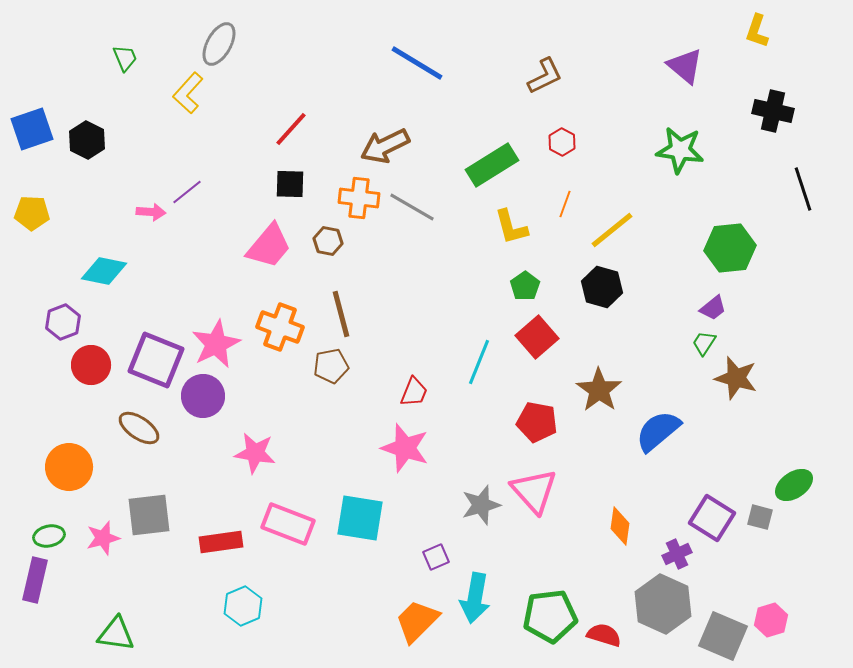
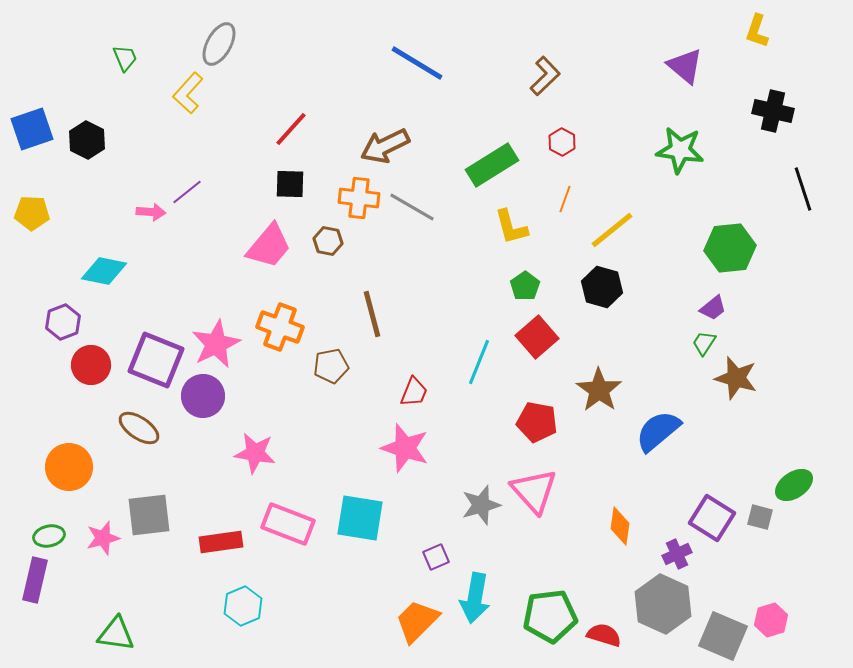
brown L-shape at (545, 76): rotated 18 degrees counterclockwise
orange line at (565, 204): moved 5 px up
brown line at (341, 314): moved 31 px right
